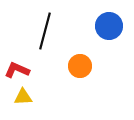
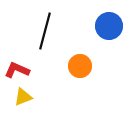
yellow triangle: rotated 18 degrees counterclockwise
